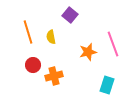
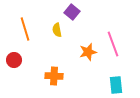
purple square: moved 2 px right, 3 px up
orange line: moved 3 px left, 3 px up
yellow semicircle: moved 6 px right, 7 px up
red circle: moved 19 px left, 5 px up
orange cross: rotated 18 degrees clockwise
cyan rectangle: moved 9 px right; rotated 24 degrees counterclockwise
